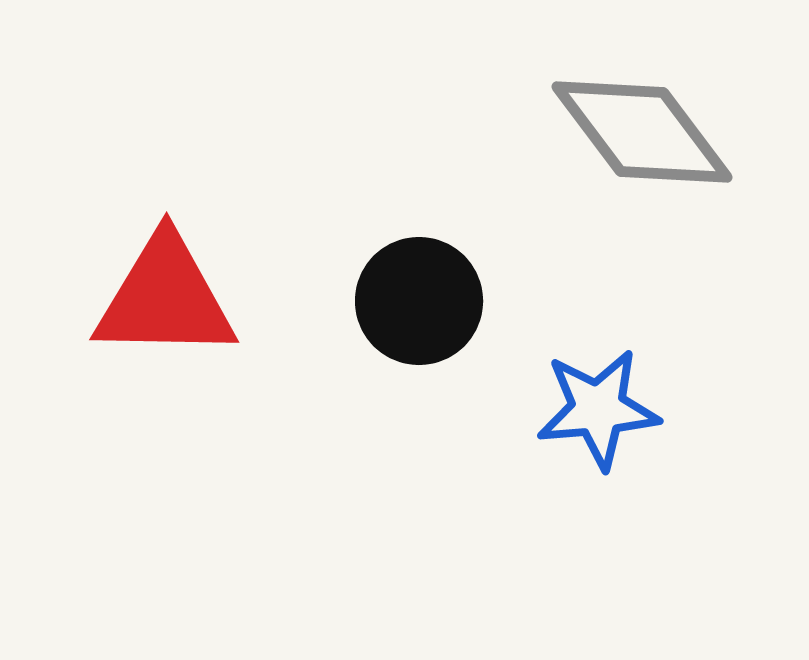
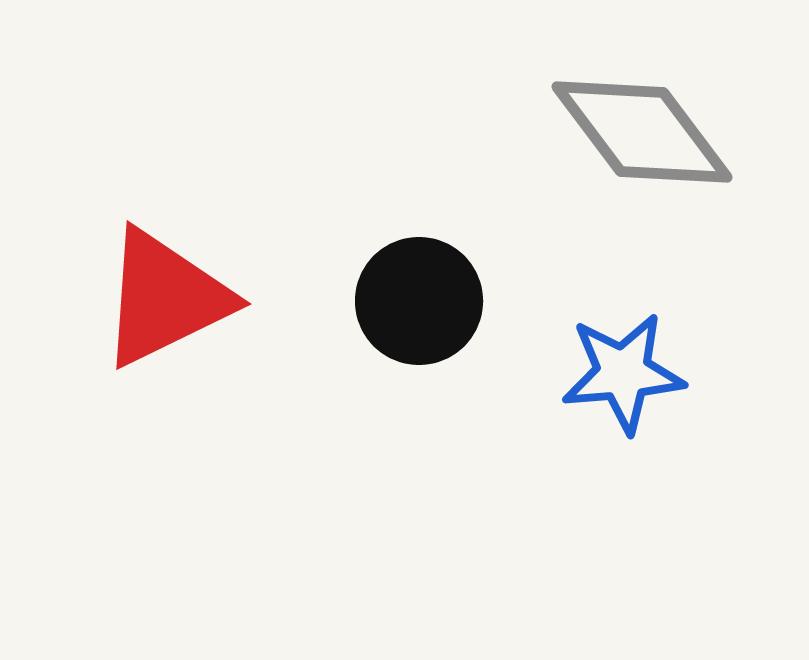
red triangle: rotated 27 degrees counterclockwise
blue star: moved 25 px right, 36 px up
